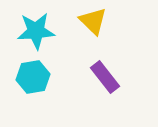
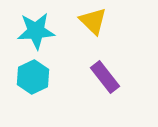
cyan hexagon: rotated 16 degrees counterclockwise
